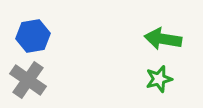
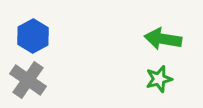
blue hexagon: rotated 20 degrees counterclockwise
